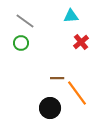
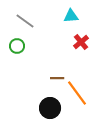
green circle: moved 4 px left, 3 px down
